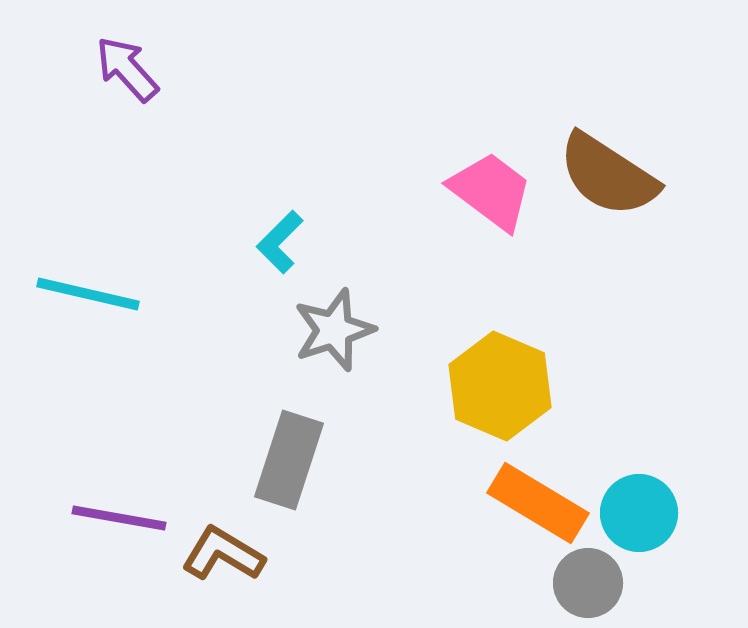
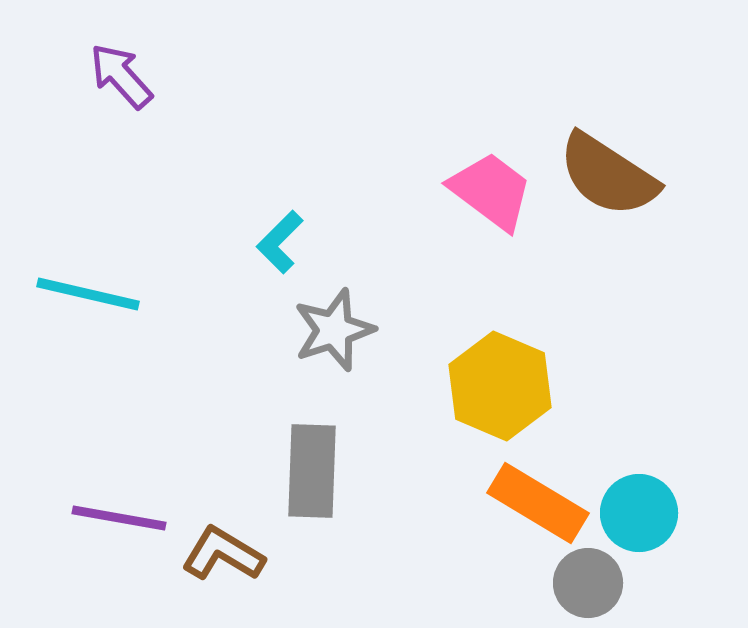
purple arrow: moved 6 px left, 7 px down
gray rectangle: moved 23 px right, 11 px down; rotated 16 degrees counterclockwise
